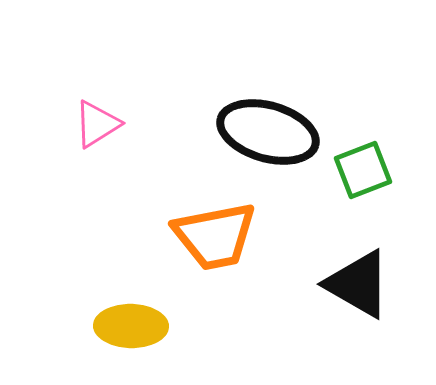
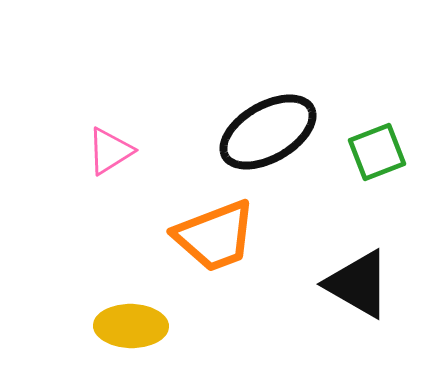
pink triangle: moved 13 px right, 27 px down
black ellipse: rotated 46 degrees counterclockwise
green square: moved 14 px right, 18 px up
orange trapezoid: rotated 10 degrees counterclockwise
